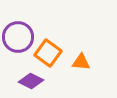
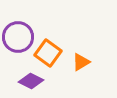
orange triangle: rotated 36 degrees counterclockwise
